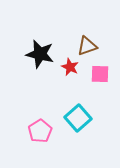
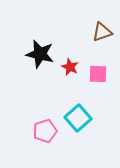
brown triangle: moved 15 px right, 14 px up
pink square: moved 2 px left
pink pentagon: moved 5 px right; rotated 15 degrees clockwise
